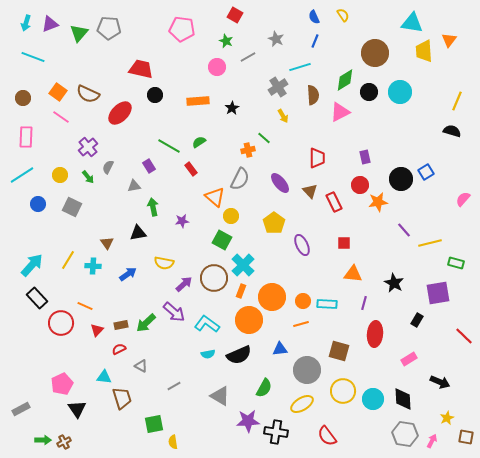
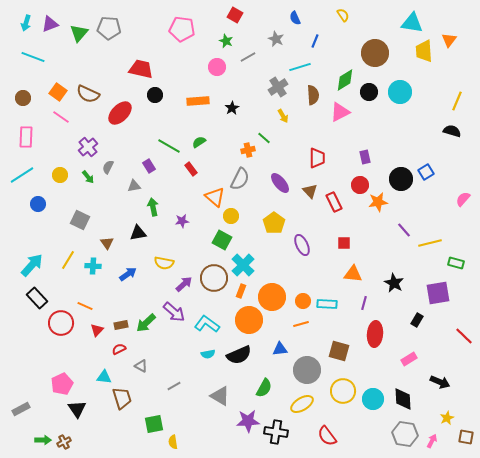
blue semicircle at (314, 17): moved 19 px left, 1 px down
gray square at (72, 207): moved 8 px right, 13 px down
